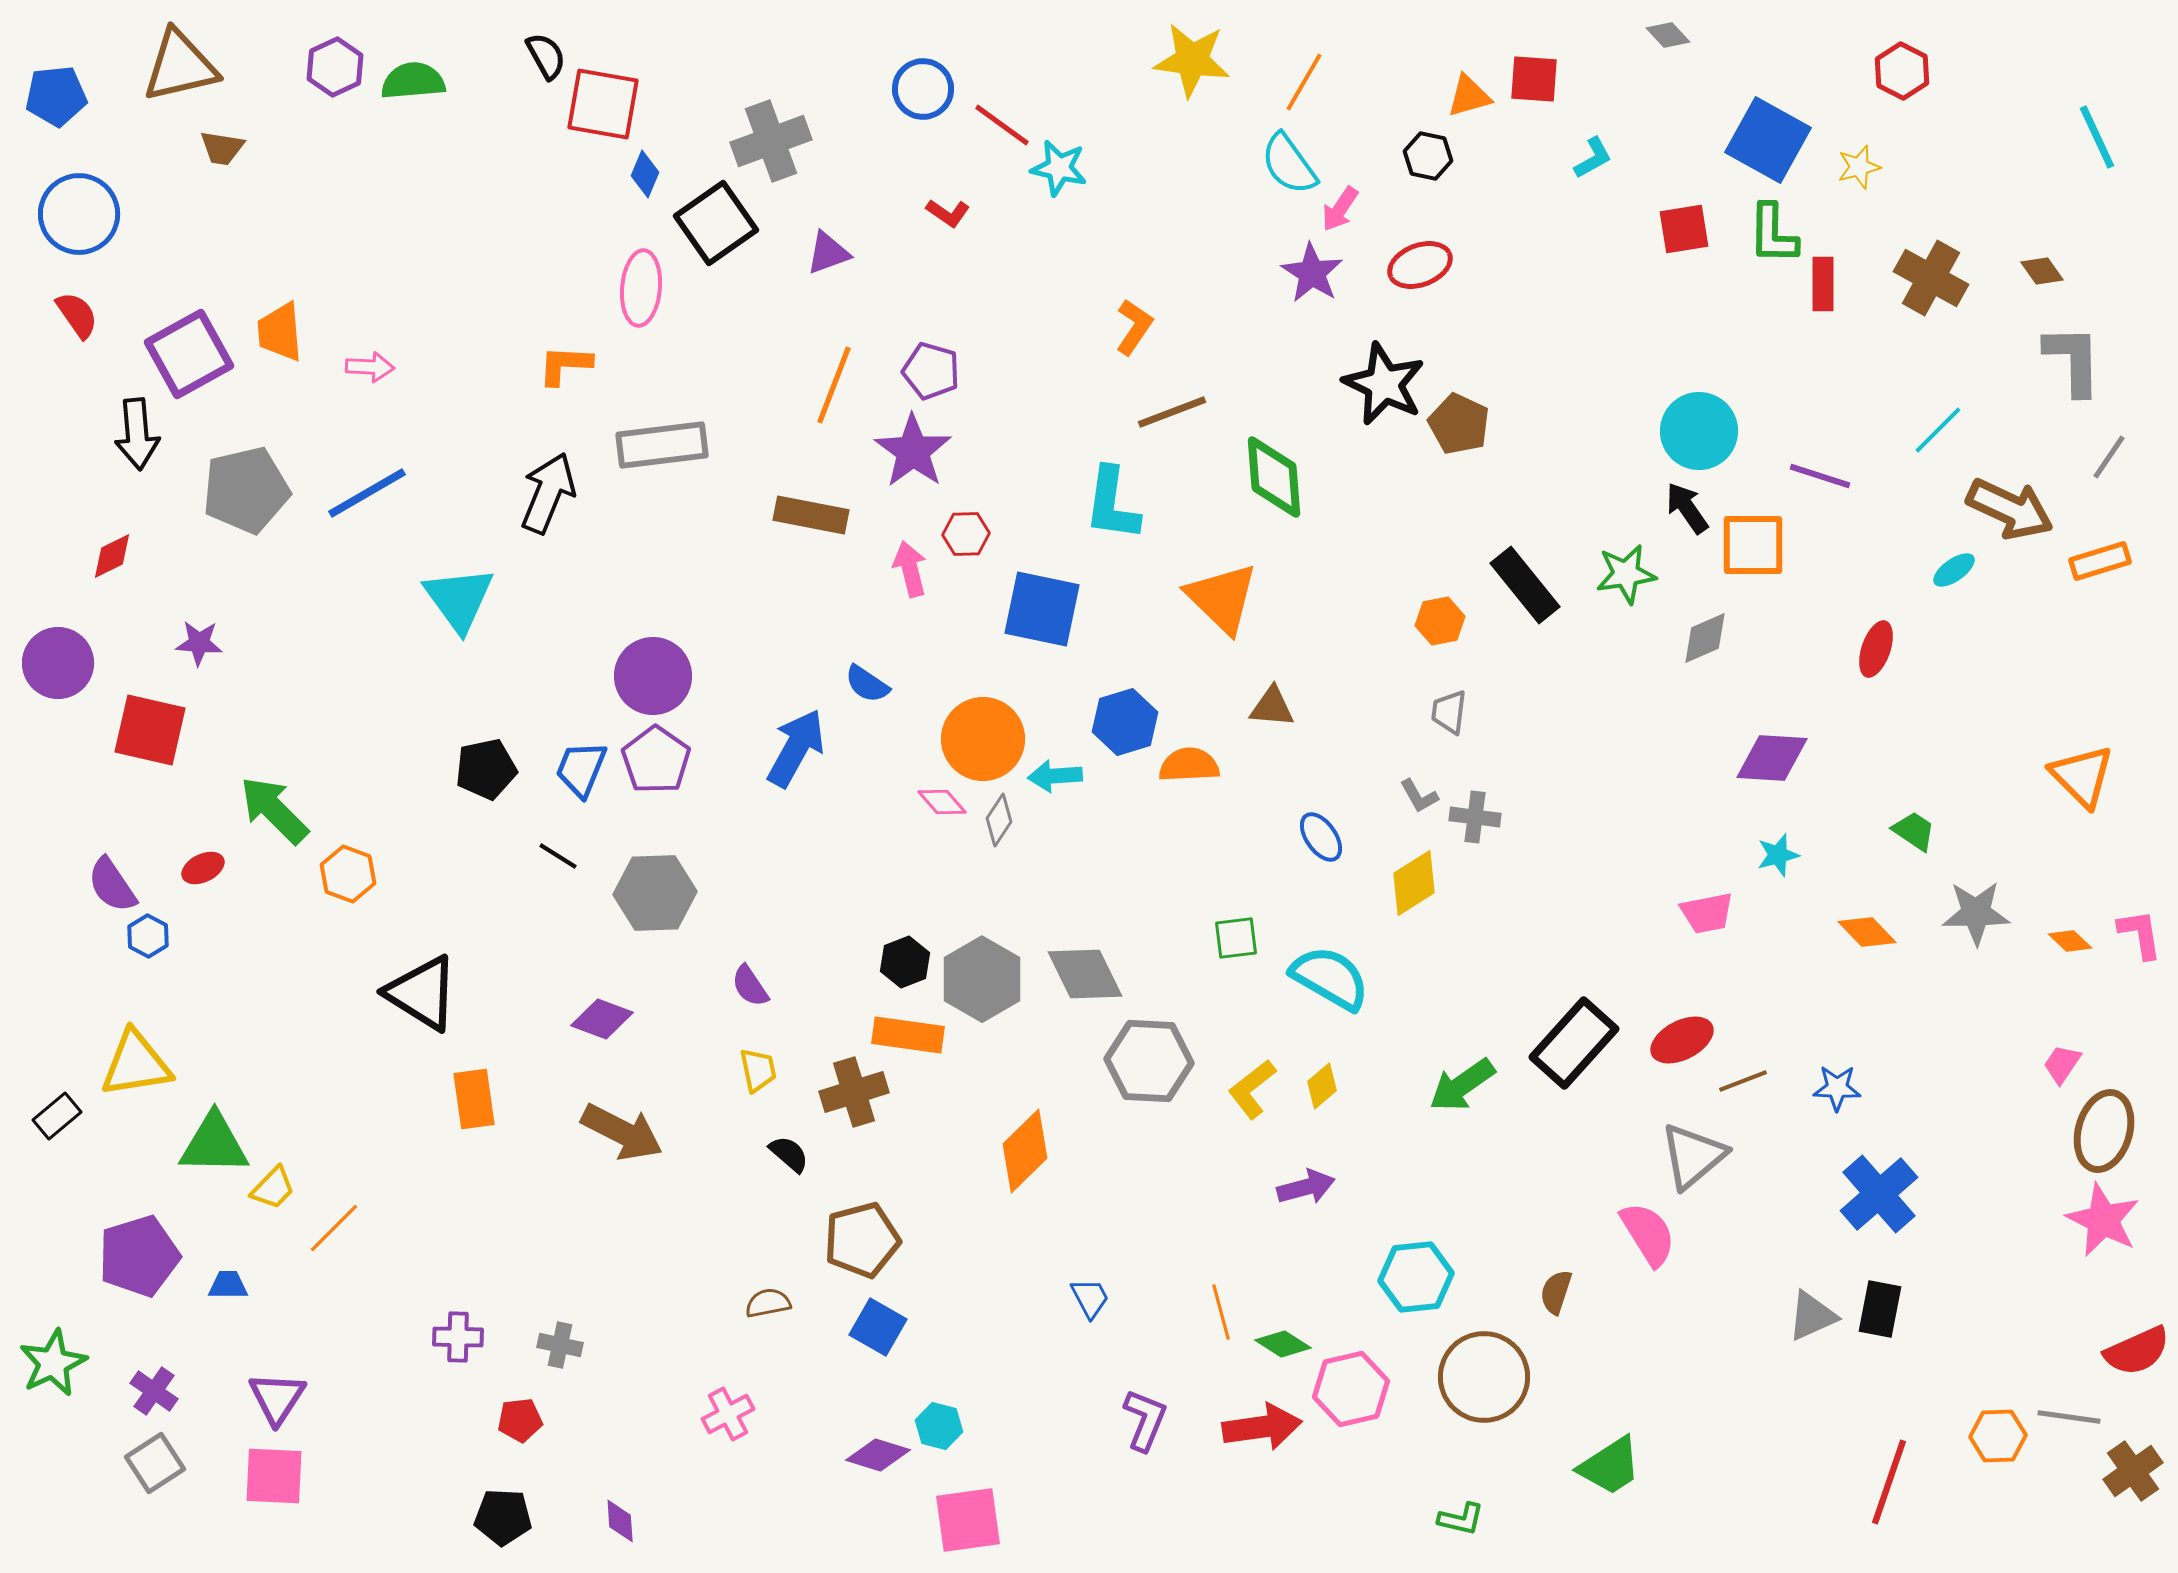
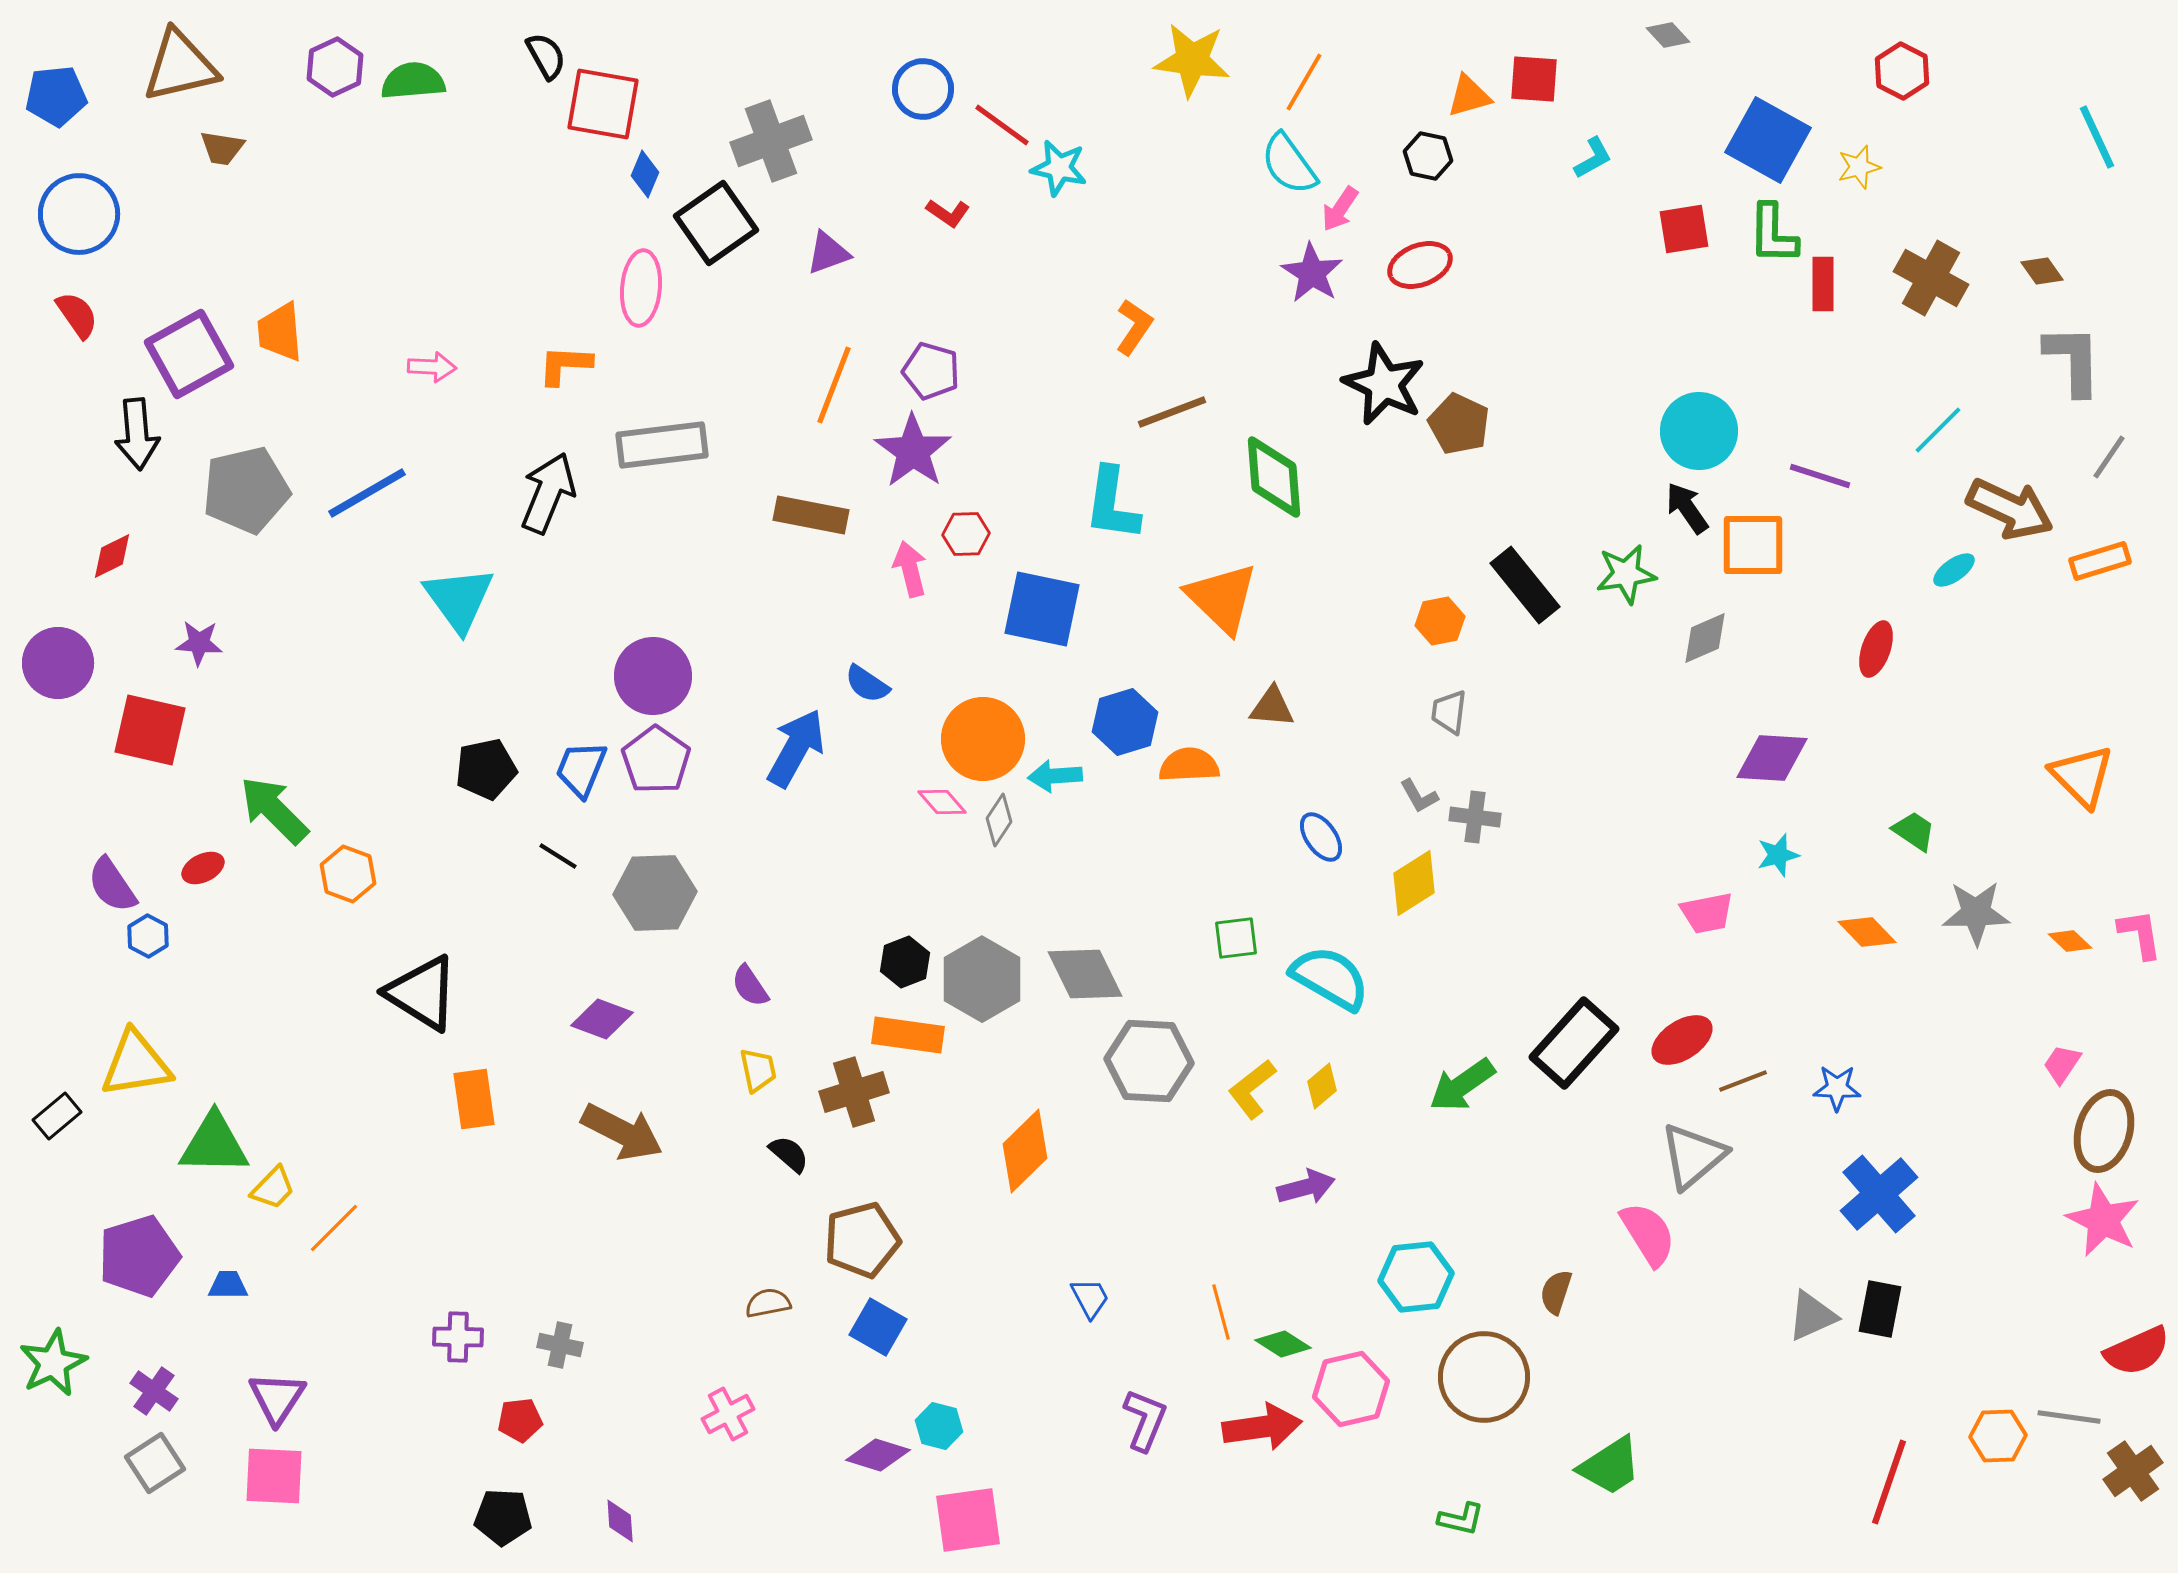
pink arrow at (370, 367): moved 62 px right
red ellipse at (1682, 1040): rotated 6 degrees counterclockwise
